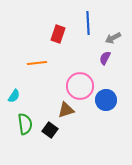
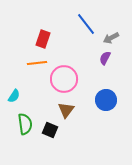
blue line: moved 2 px left, 1 px down; rotated 35 degrees counterclockwise
red rectangle: moved 15 px left, 5 px down
gray arrow: moved 2 px left
pink circle: moved 16 px left, 7 px up
brown triangle: rotated 36 degrees counterclockwise
black square: rotated 14 degrees counterclockwise
